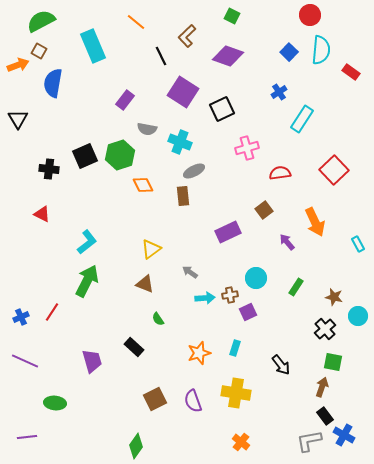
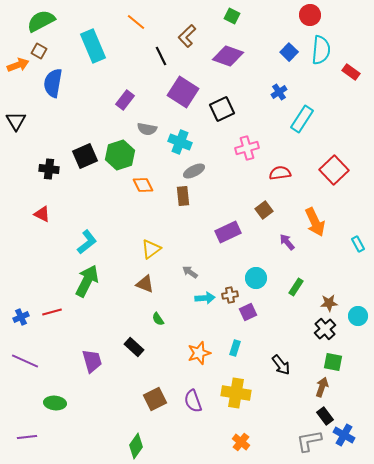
black triangle at (18, 119): moved 2 px left, 2 px down
brown star at (334, 297): moved 5 px left, 6 px down; rotated 18 degrees counterclockwise
red line at (52, 312): rotated 42 degrees clockwise
